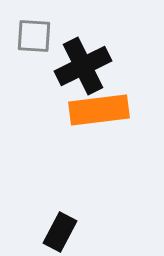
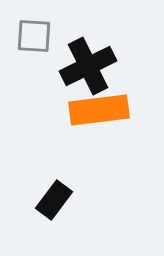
black cross: moved 5 px right
black rectangle: moved 6 px left, 32 px up; rotated 9 degrees clockwise
